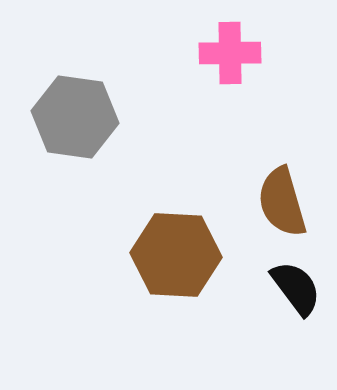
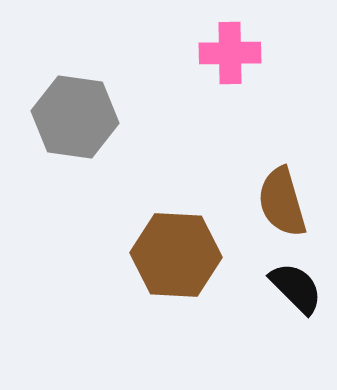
black semicircle: rotated 8 degrees counterclockwise
